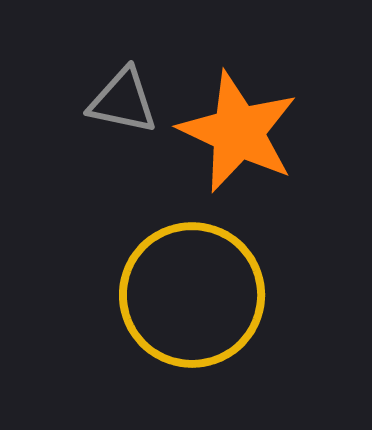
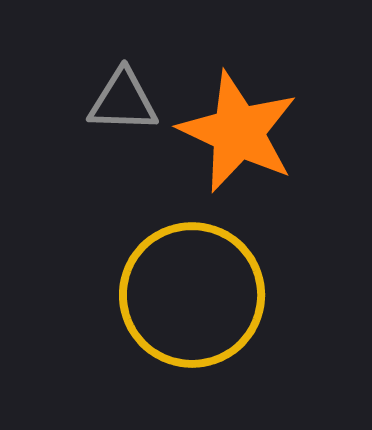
gray triangle: rotated 10 degrees counterclockwise
